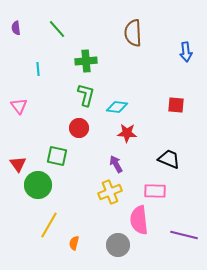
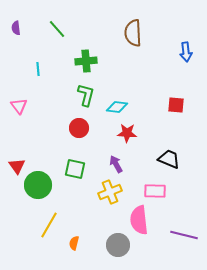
green square: moved 18 px right, 13 px down
red triangle: moved 1 px left, 2 px down
